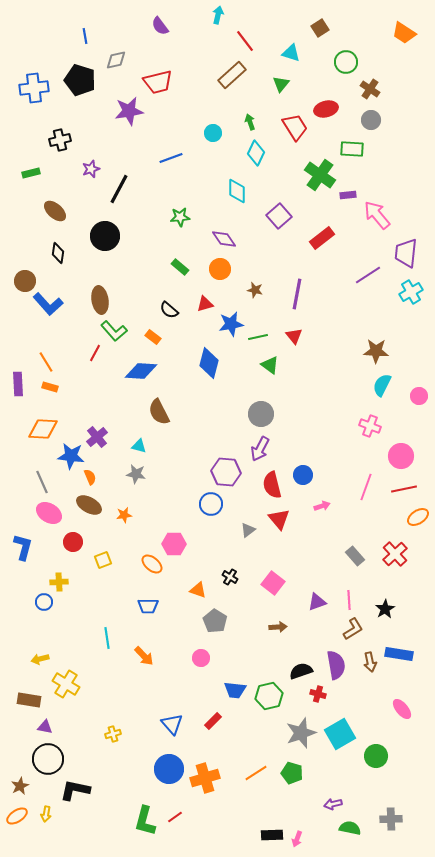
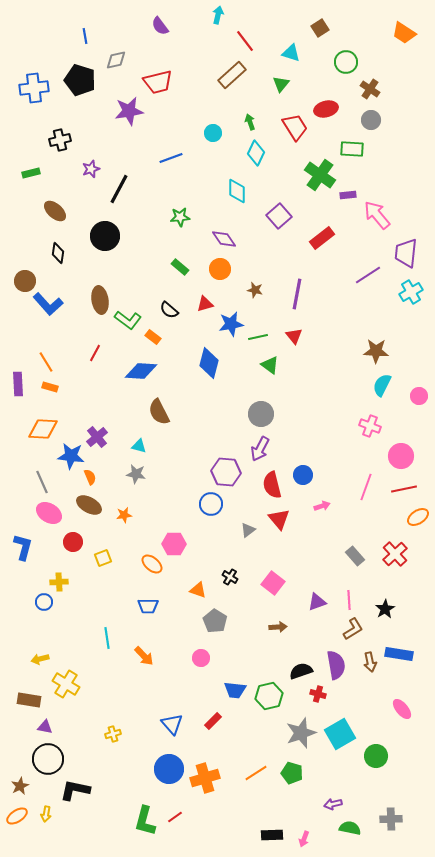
green L-shape at (114, 331): moved 14 px right, 11 px up; rotated 12 degrees counterclockwise
yellow square at (103, 560): moved 2 px up
pink arrow at (297, 839): moved 7 px right
